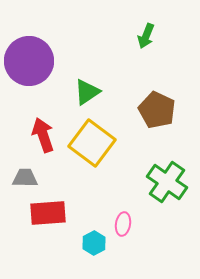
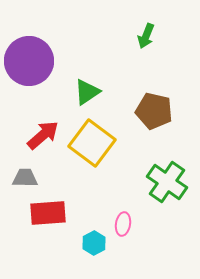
brown pentagon: moved 3 px left, 1 px down; rotated 12 degrees counterclockwise
red arrow: rotated 68 degrees clockwise
